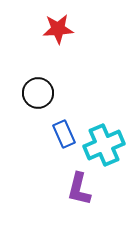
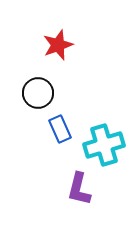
red star: moved 16 px down; rotated 16 degrees counterclockwise
blue rectangle: moved 4 px left, 5 px up
cyan cross: rotated 6 degrees clockwise
